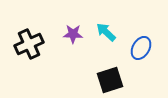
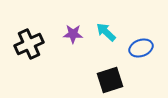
blue ellipse: rotated 40 degrees clockwise
